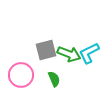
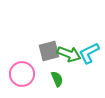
gray square: moved 3 px right, 1 px down
pink circle: moved 1 px right, 1 px up
green semicircle: moved 3 px right
